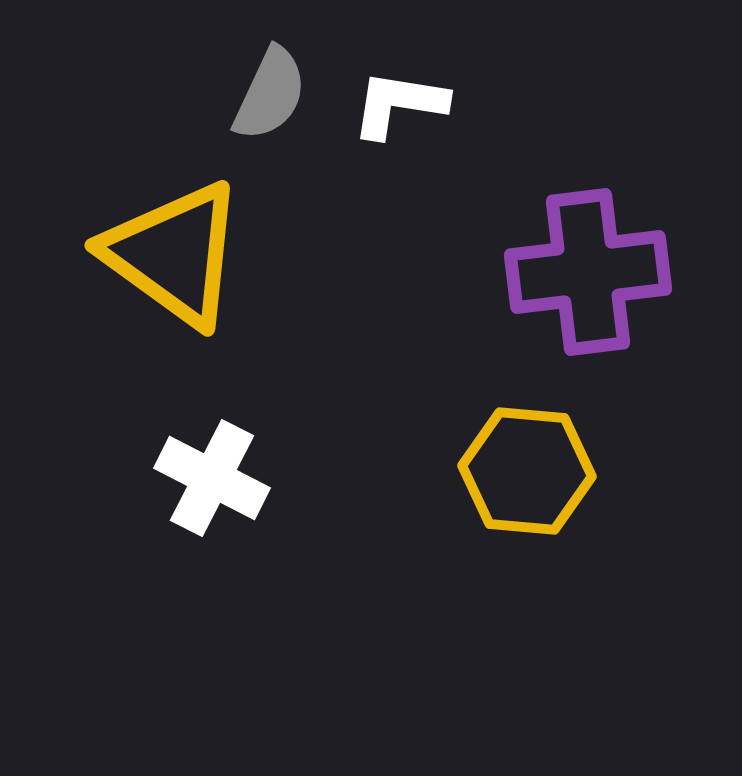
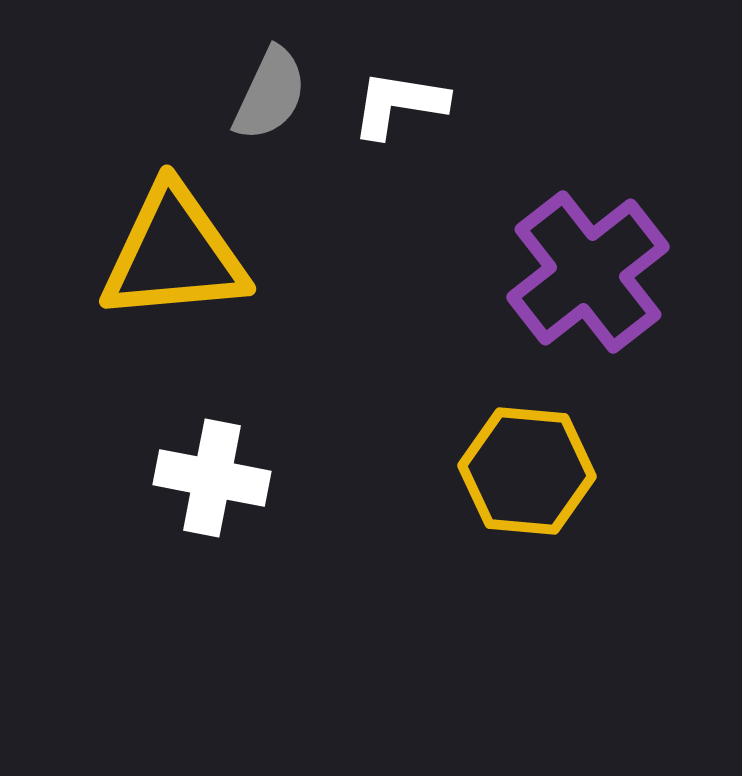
yellow triangle: rotated 41 degrees counterclockwise
purple cross: rotated 31 degrees counterclockwise
white cross: rotated 16 degrees counterclockwise
